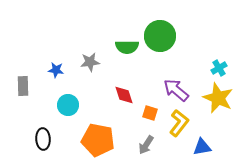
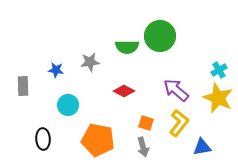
cyan cross: moved 2 px down
red diamond: moved 4 px up; rotated 45 degrees counterclockwise
orange square: moved 4 px left, 10 px down
gray arrow: moved 3 px left, 2 px down; rotated 48 degrees counterclockwise
